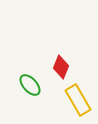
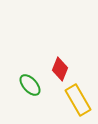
red diamond: moved 1 px left, 2 px down
